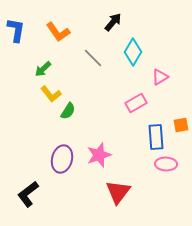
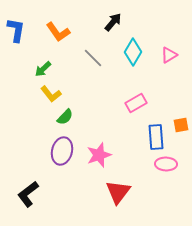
pink triangle: moved 9 px right, 22 px up
green semicircle: moved 3 px left, 6 px down; rotated 12 degrees clockwise
purple ellipse: moved 8 px up
